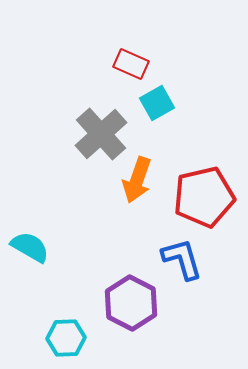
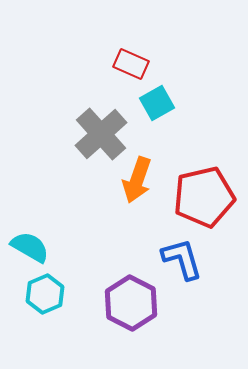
cyan hexagon: moved 21 px left, 44 px up; rotated 21 degrees counterclockwise
